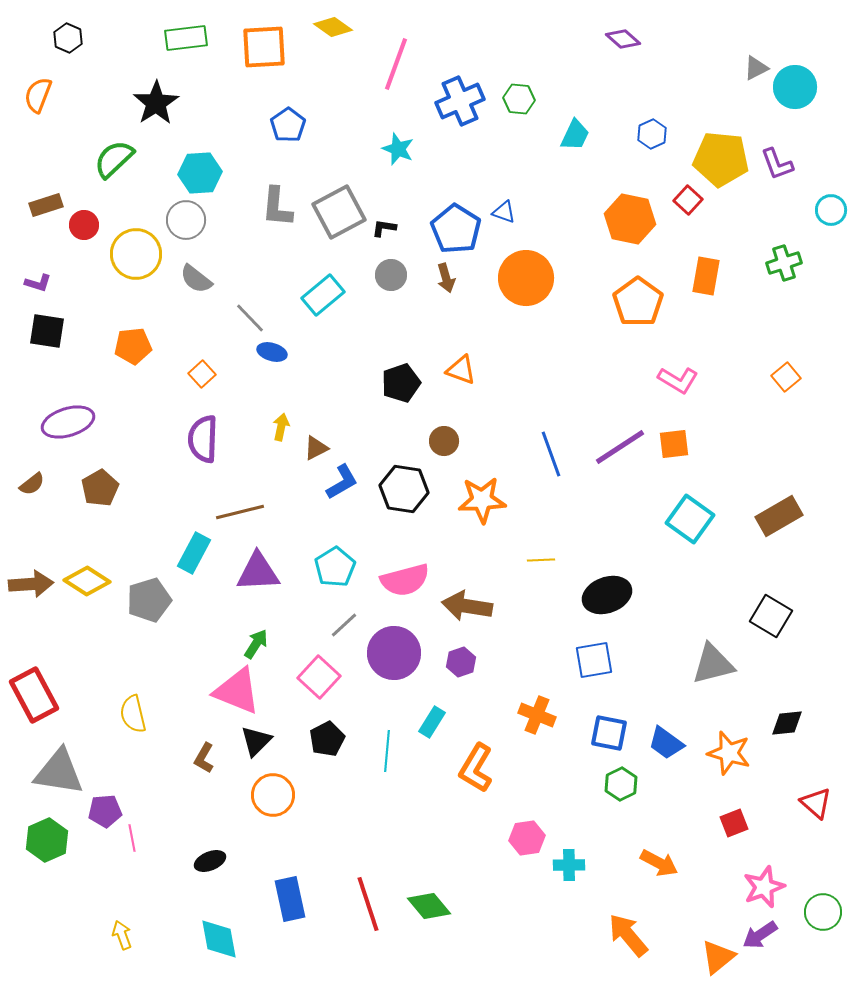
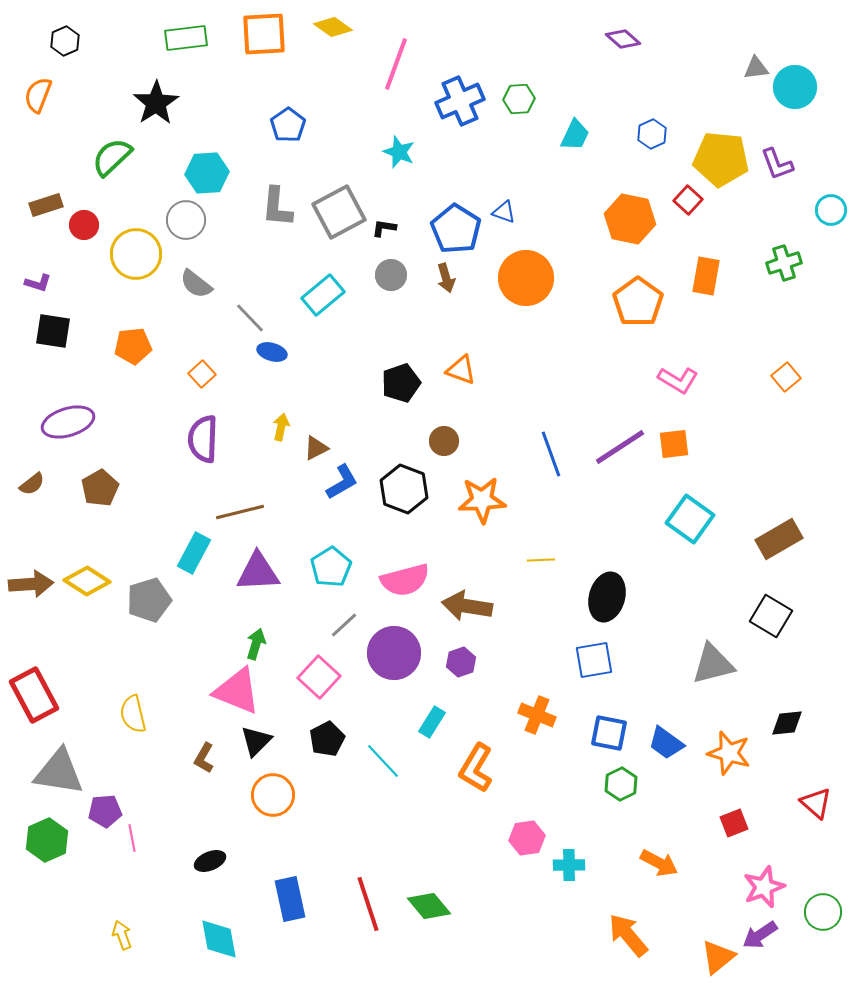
black hexagon at (68, 38): moved 3 px left, 3 px down; rotated 12 degrees clockwise
orange square at (264, 47): moved 13 px up
gray triangle at (756, 68): rotated 20 degrees clockwise
green hexagon at (519, 99): rotated 8 degrees counterclockwise
cyan star at (398, 149): moved 1 px right, 3 px down
green semicircle at (114, 159): moved 2 px left, 2 px up
cyan hexagon at (200, 173): moved 7 px right
gray semicircle at (196, 279): moved 5 px down
black square at (47, 331): moved 6 px right
black hexagon at (404, 489): rotated 12 degrees clockwise
brown rectangle at (779, 516): moved 23 px down
cyan pentagon at (335, 567): moved 4 px left
black ellipse at (607, 595): moved 2 px down; rotated 54 degrees counterclockwise
green arrow at (256, 644): rotated 16 degrees counterclockwise
cyan line at (387, 751): moved 4 px left, 10 px down; rotated 48 degrees counterclockwise
